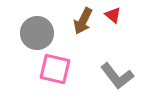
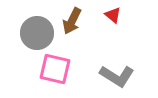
brown arrow: moved 11 px left
gray L-shape: rotated 20 degrees counterclockwise
